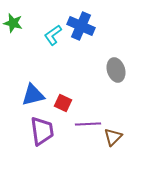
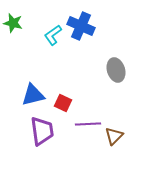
brown triangle: moved 1 px right, 1 px up
